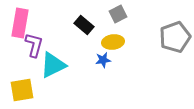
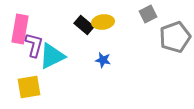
gray square: moved 30 px right
pink rectangle: moved 6 px down
yellow ellipse: moved 10 px left, 20 px up
blue star: rotated 21 degrees clockwise
cyan triangle: moved 1 px left, 9 px up
yellow square: moved 7 px right, 3 px up
